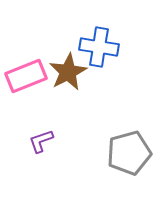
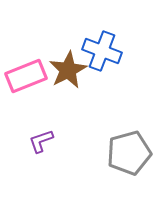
blue cross: moved 3 px right, 4 px down; rotated 12 degrees clockwise
brown star: moved 2 px up
